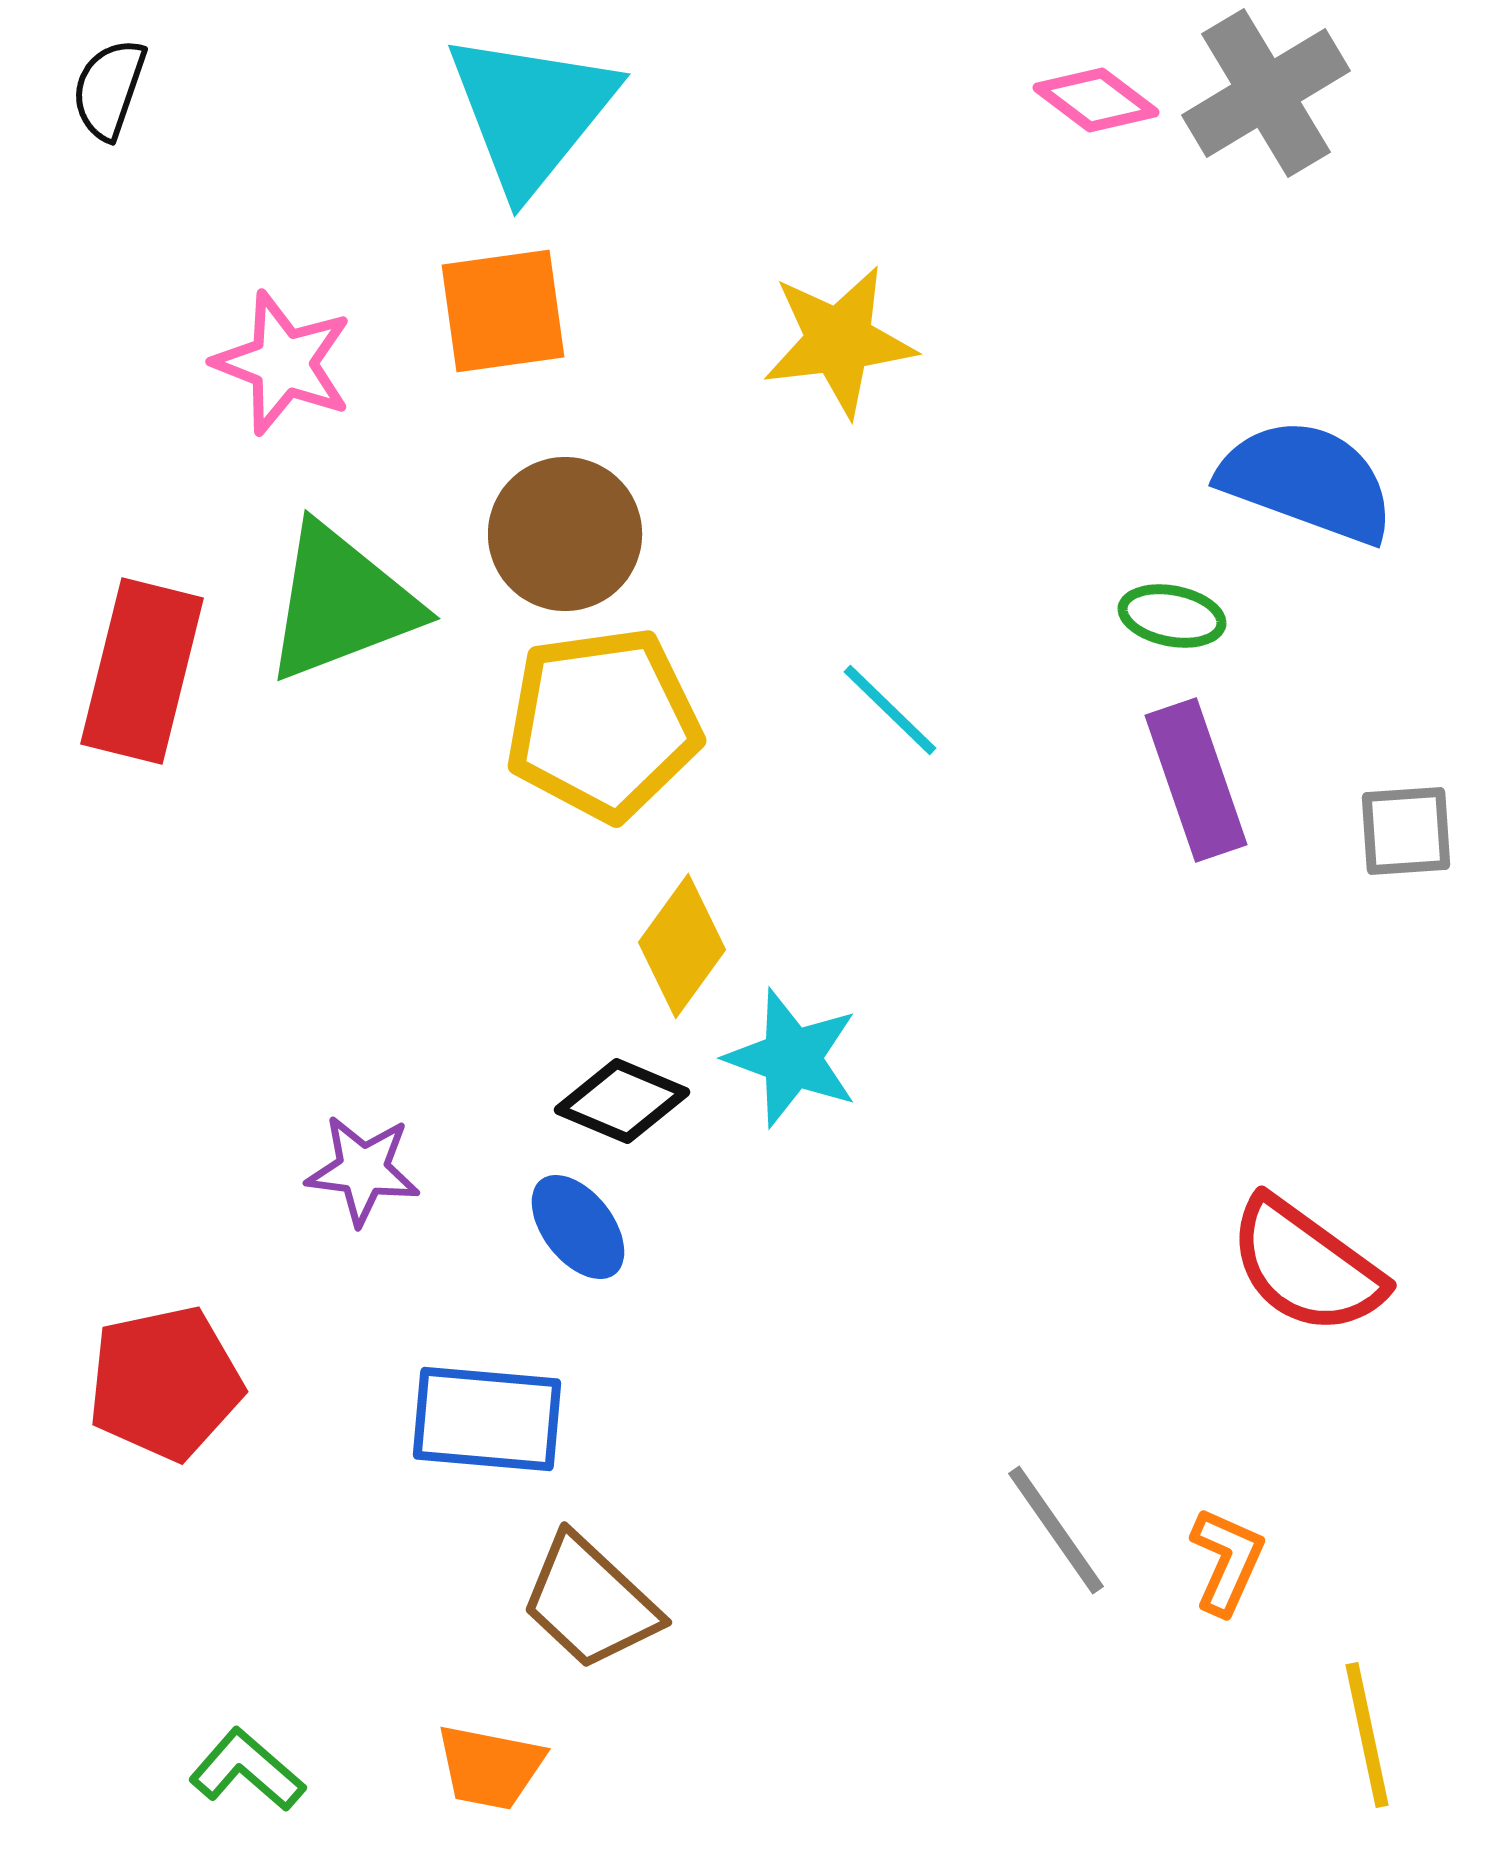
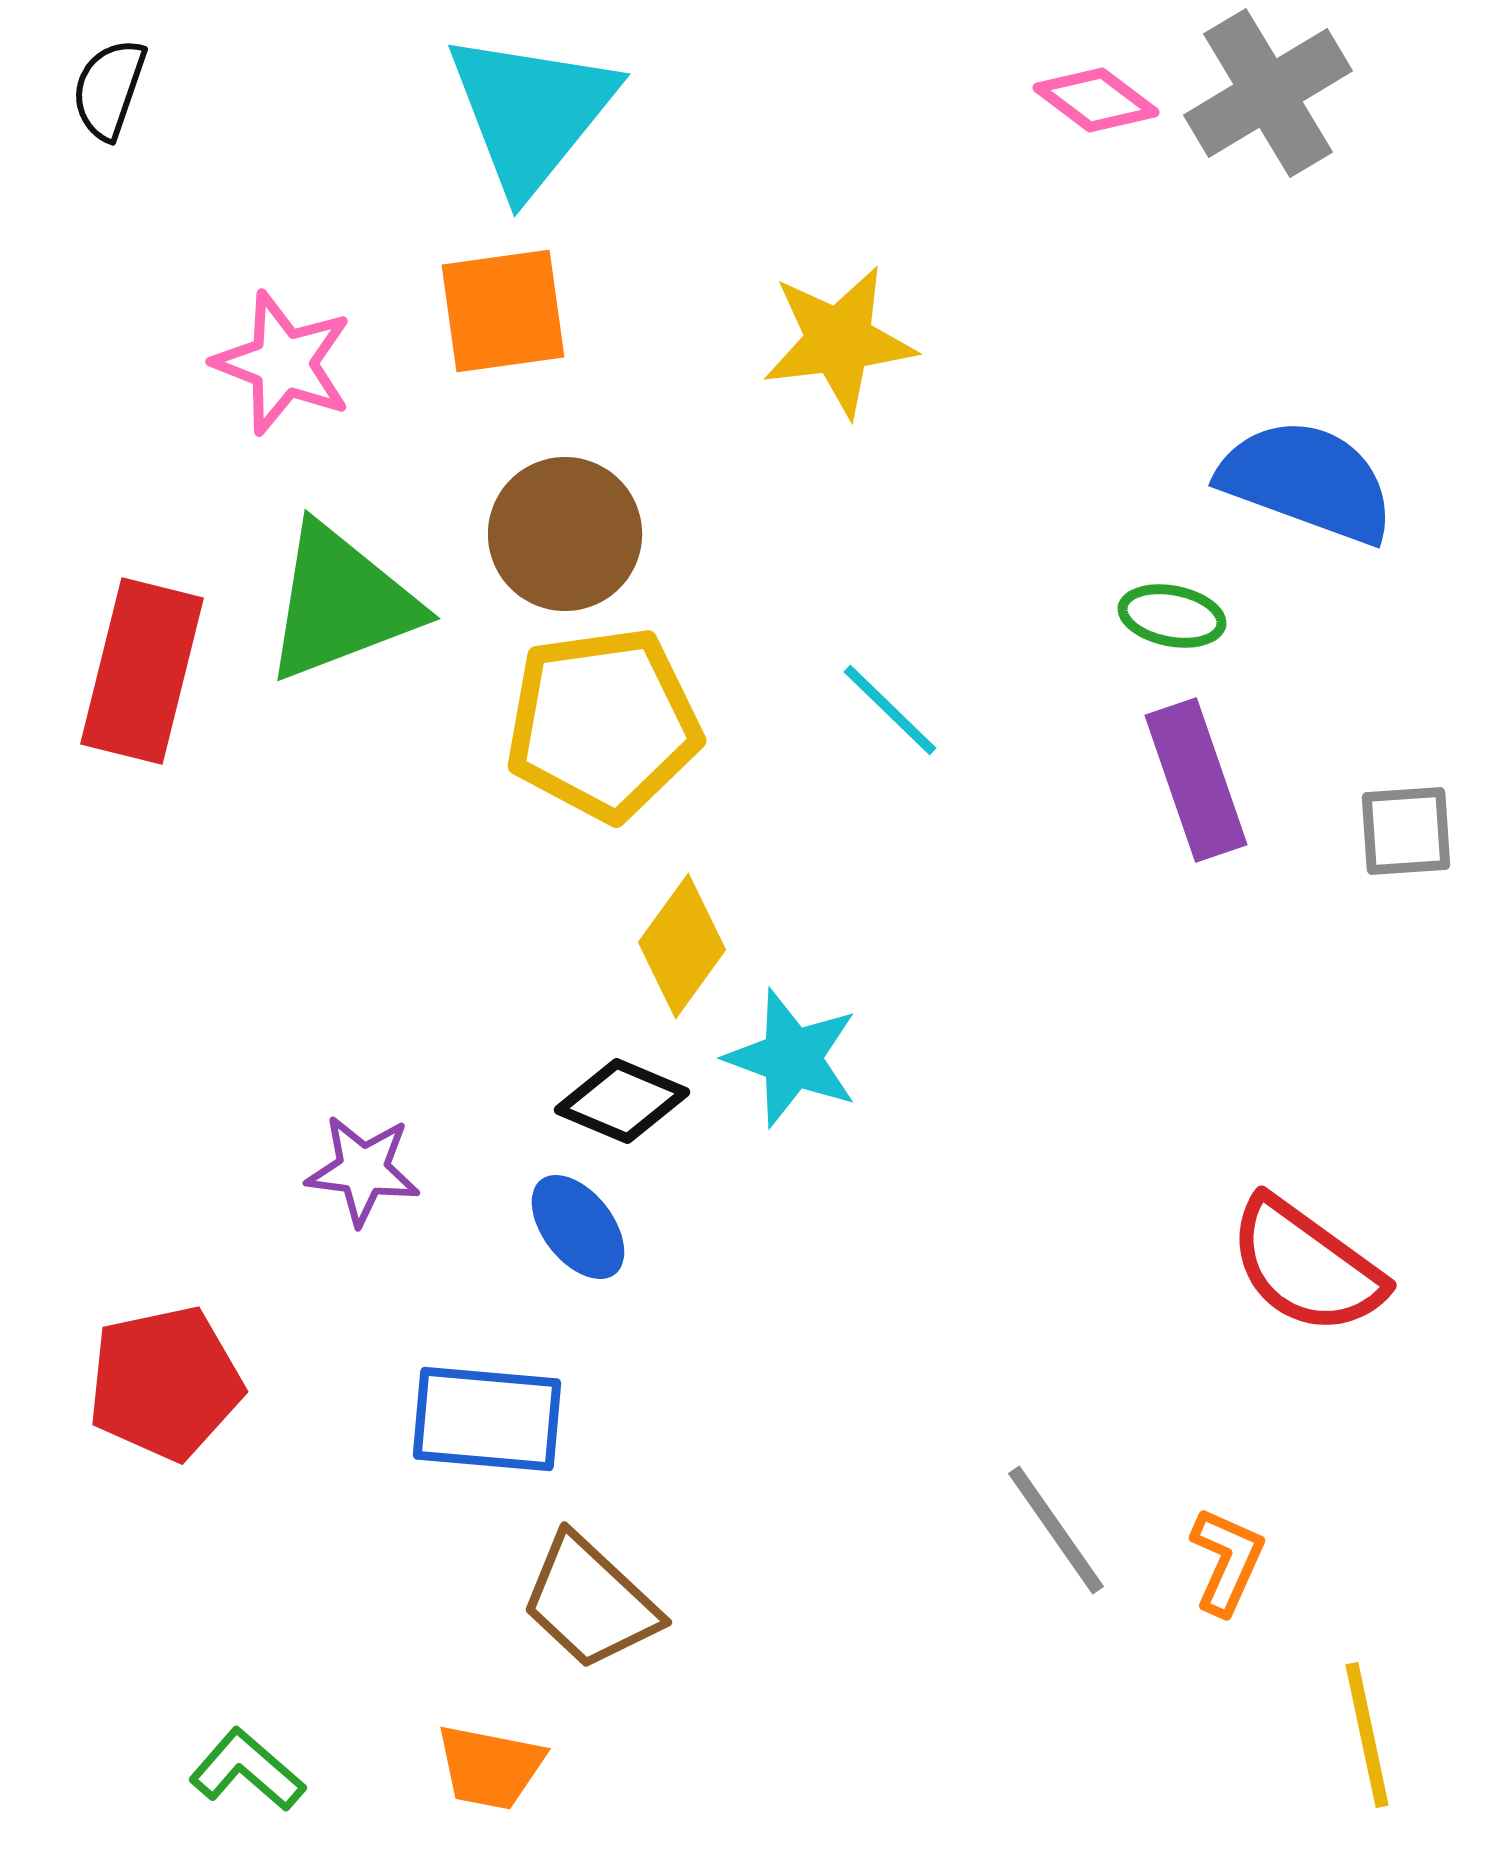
gray cross: moved 2 px right
